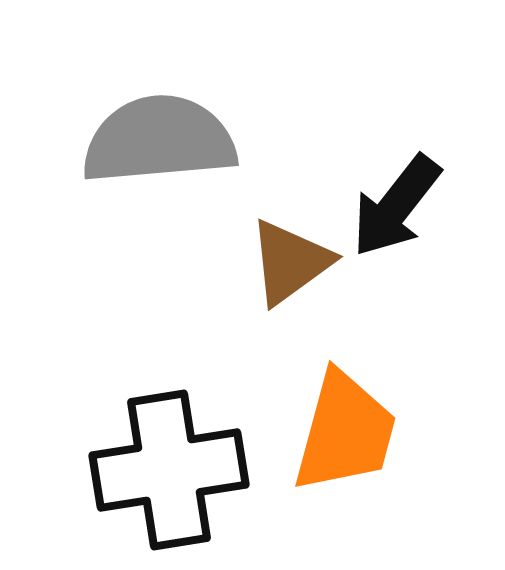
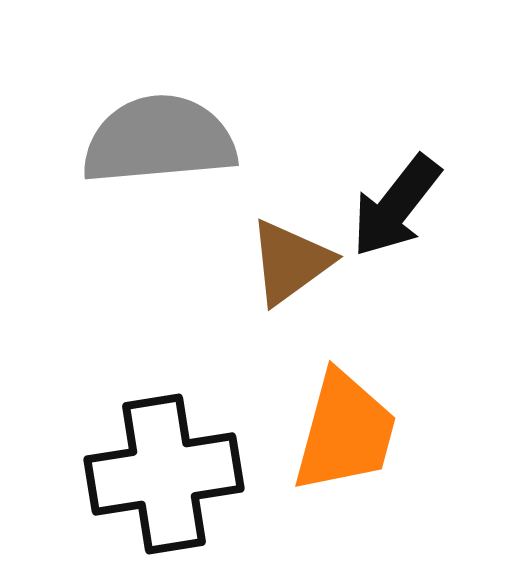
black cross: moved 5 px left, 4 px down
